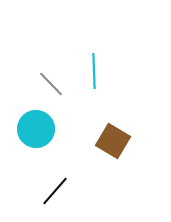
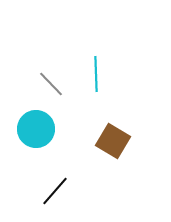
cyan line: moved 2 px right, 3 px down
